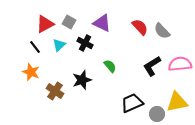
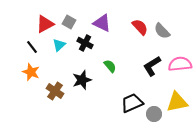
black line: moved 3 px left
gray circle: moved 3 px left
